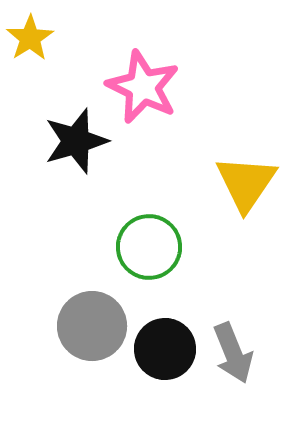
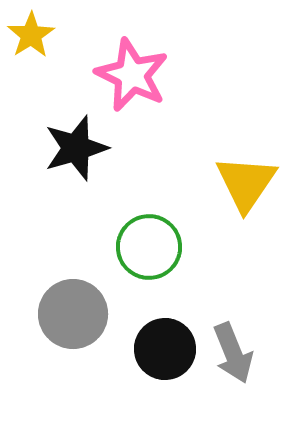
yellow star: moved 1 px right, 3 px up
pink star: moved 11 px left, 12 px up
black star: moved 7 px down
gray circle: moved 19 px left, 12 px up
